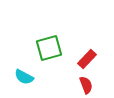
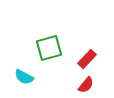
red semicircle: rotated 60 degrees clockwise
